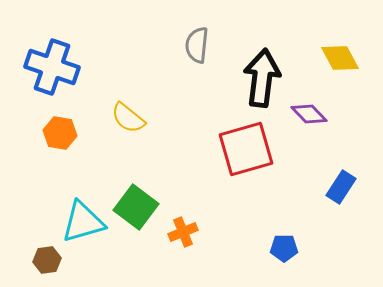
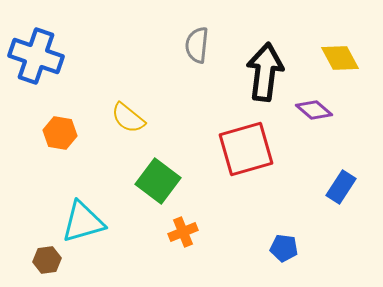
blue cross: moved 16 px left, 11 px up
black arrow: moved 3 px right, 6 px up
purple diamond: moved 5 px right, 4 px up; rotated 6 degrees counterclockwise
green square: moved 22 px right, 26 px up
blue pentagon: rotated 8 degrees clockwise
